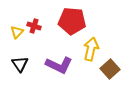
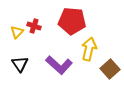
yellow arrow: moved 2 px left
purple L-shape: rotated 16 degrees clockwise
